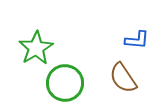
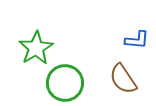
brown semicircle: moved 1 px down
